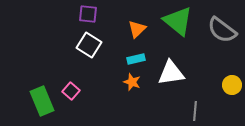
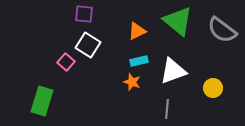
purple square: moved 4 px left
orange triangle: moved 2 px down; rotated 18 degrees clockwise
white square: moved 1 px left
cyan rectangle: moved 3 px right, 2 px down
white triangle: moved 2 px right, 2 px up; rotated 12 degrees counterclockwise
yellow circle: moved 19 px left, 3 px down
pink square: moved 5 px left, 29 px up
green rectangle: rotated 40 degrees clockwise
gray line: moved 28 px left, 2 px up
